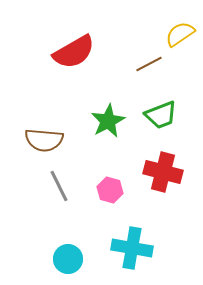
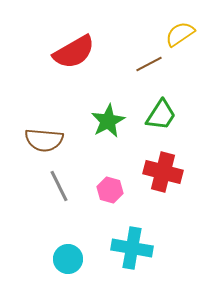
green trapezoid: rotated 36 degrees counterclockwise
